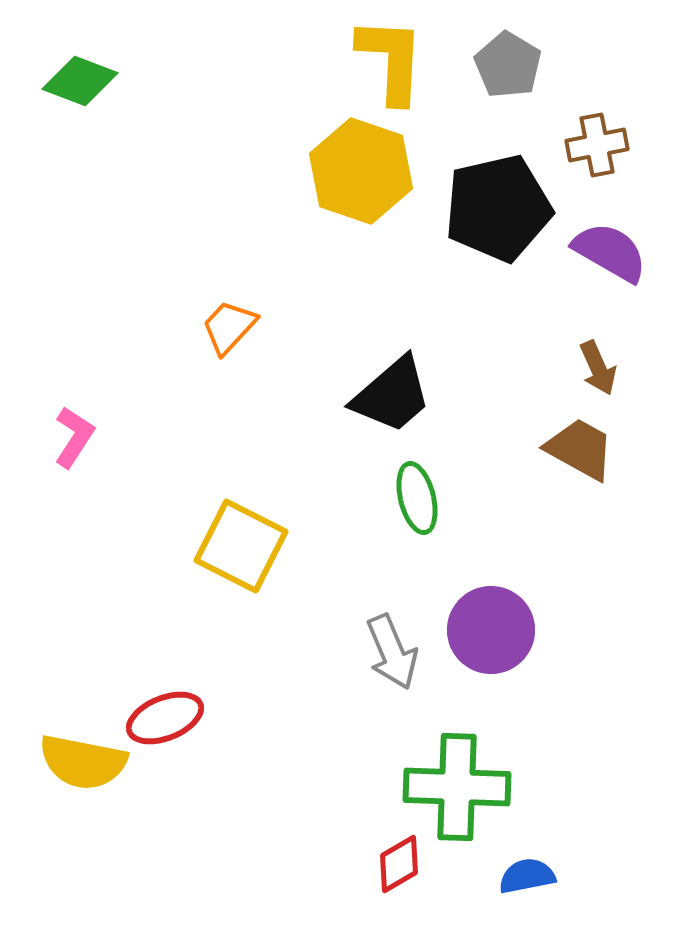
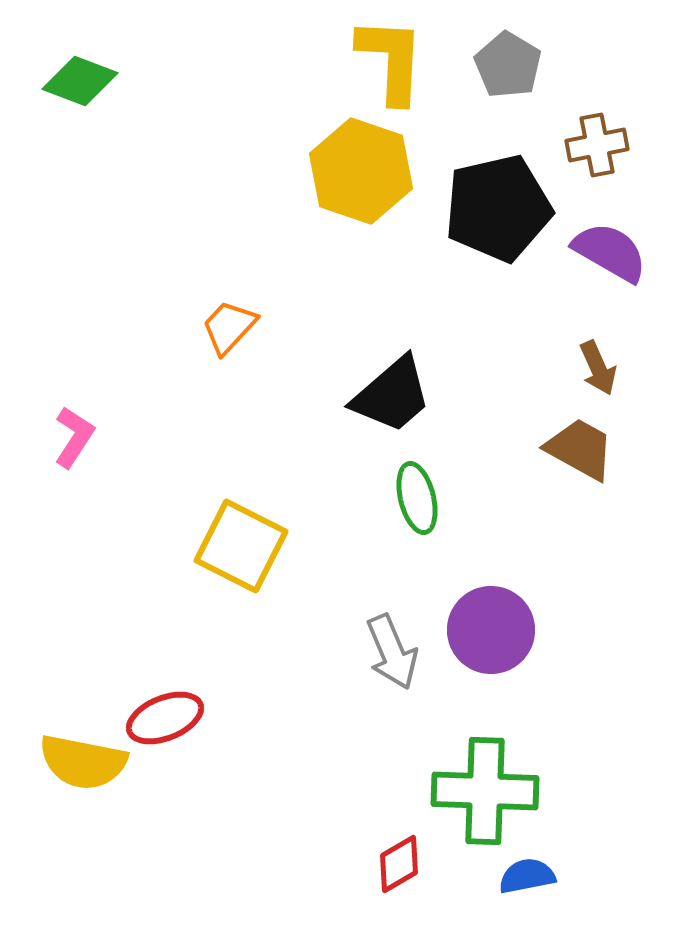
green cross: moved 28 px right, 4 px down
